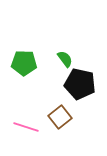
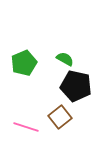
green semicircle: rotated 24 degrees counterclockwise
green pentagon: rotated 25 degrees counterclockwise
black pentagon: moved 4 px left, 2 px down
